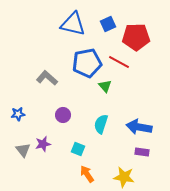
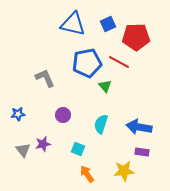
gray L-shape: moved 2 px left; rotated 25 degrees clockwise
yellow star: moved 6 px up; rotated 15 degrees counterclockwise
